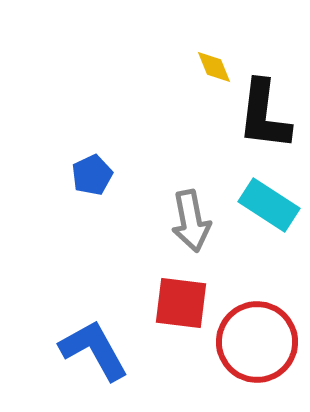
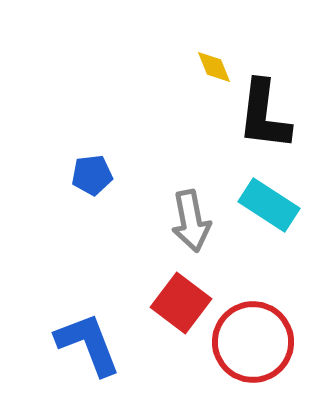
blue pentagon: rotated 18 degrees clockwise
red square: rotated 30 degrees clockwise
red circle: moved 4 px left
blue L-shape: moved 6 px left, 6 px up; rotated 8 degrees clockwise
